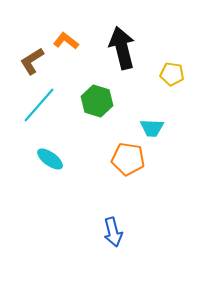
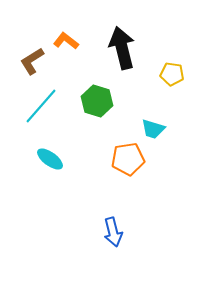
cyan line: moved 2 px right, 1 px down
cyan trapezoid: moved 1 px right, 1 px down; rotated 15 degrees clockwise
orange pentagon: rotated 16 degrees counterclockwise
